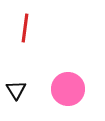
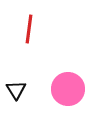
red line: moved 4 px right, 1 px down
